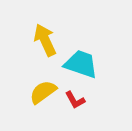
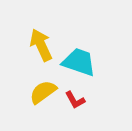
yellow arrow: moved 4 px left, 5 px down
cyan trapezoid: moved 2 px left, 2 px up
